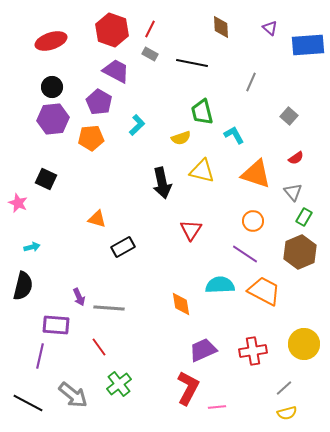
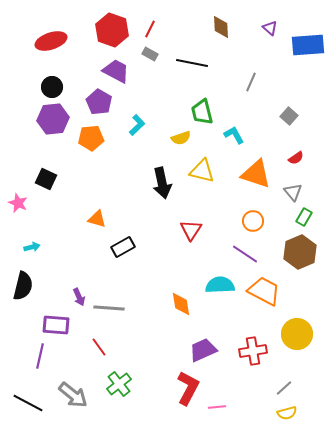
yellow circle at (304, 344): moved 7 px left, 10 px up
